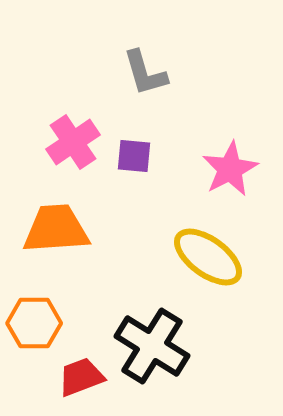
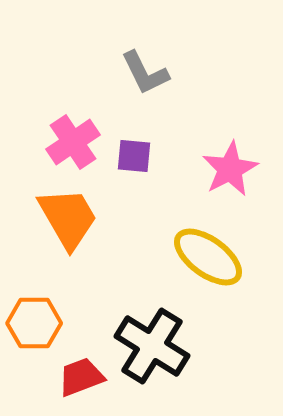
gray L-shape: rotated 10 degrees counterclockwise
orange trapezoid: moved 12 px right, 11 px up; rotated 64 degrees clockwise
